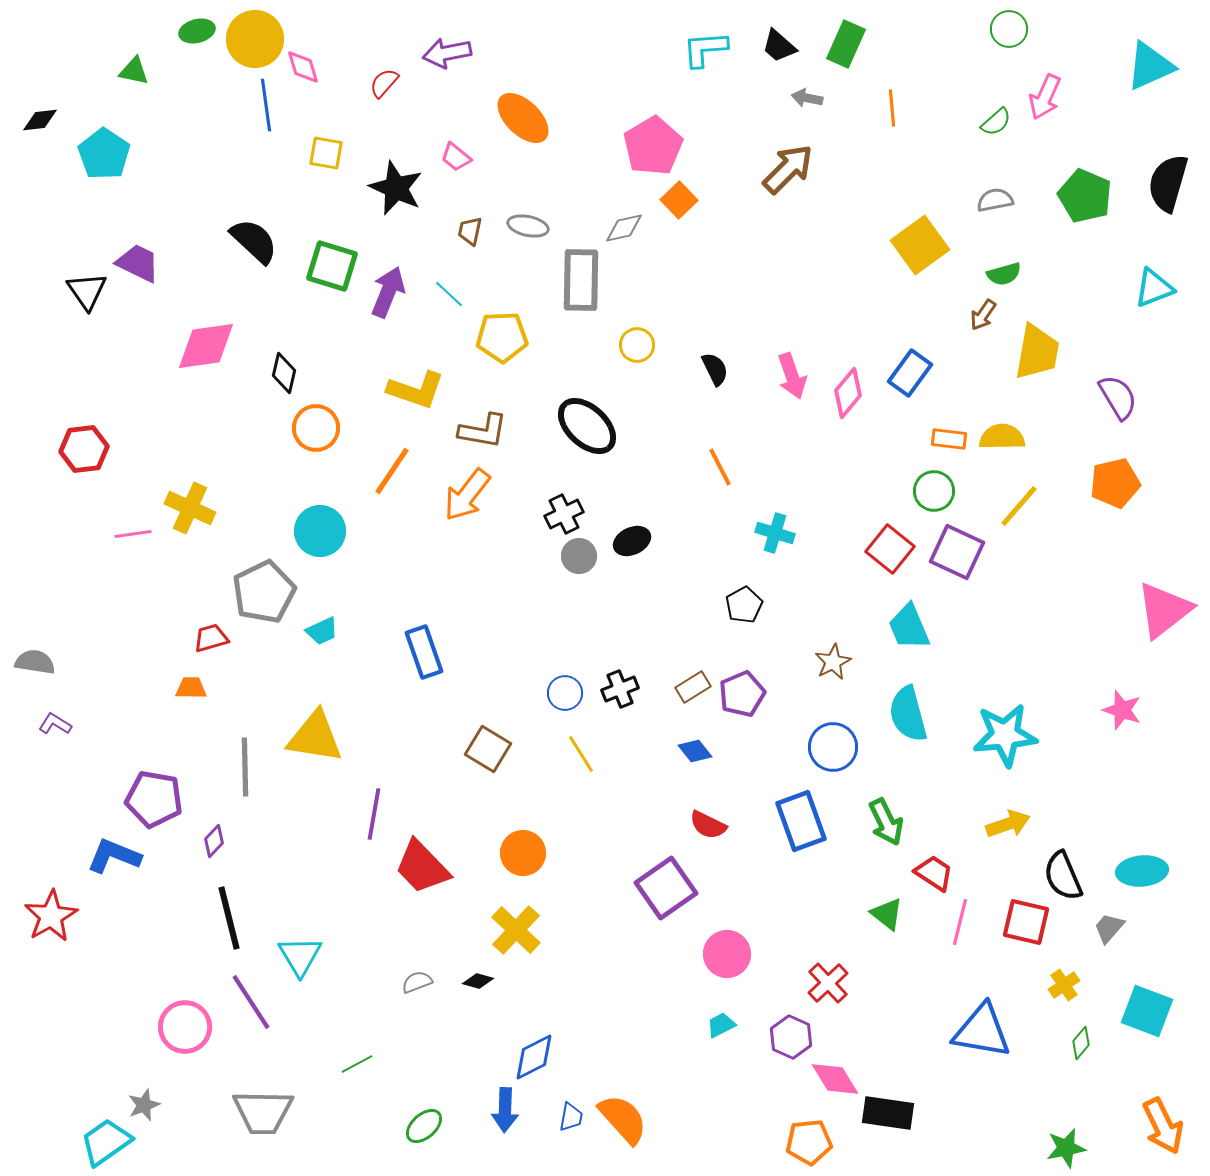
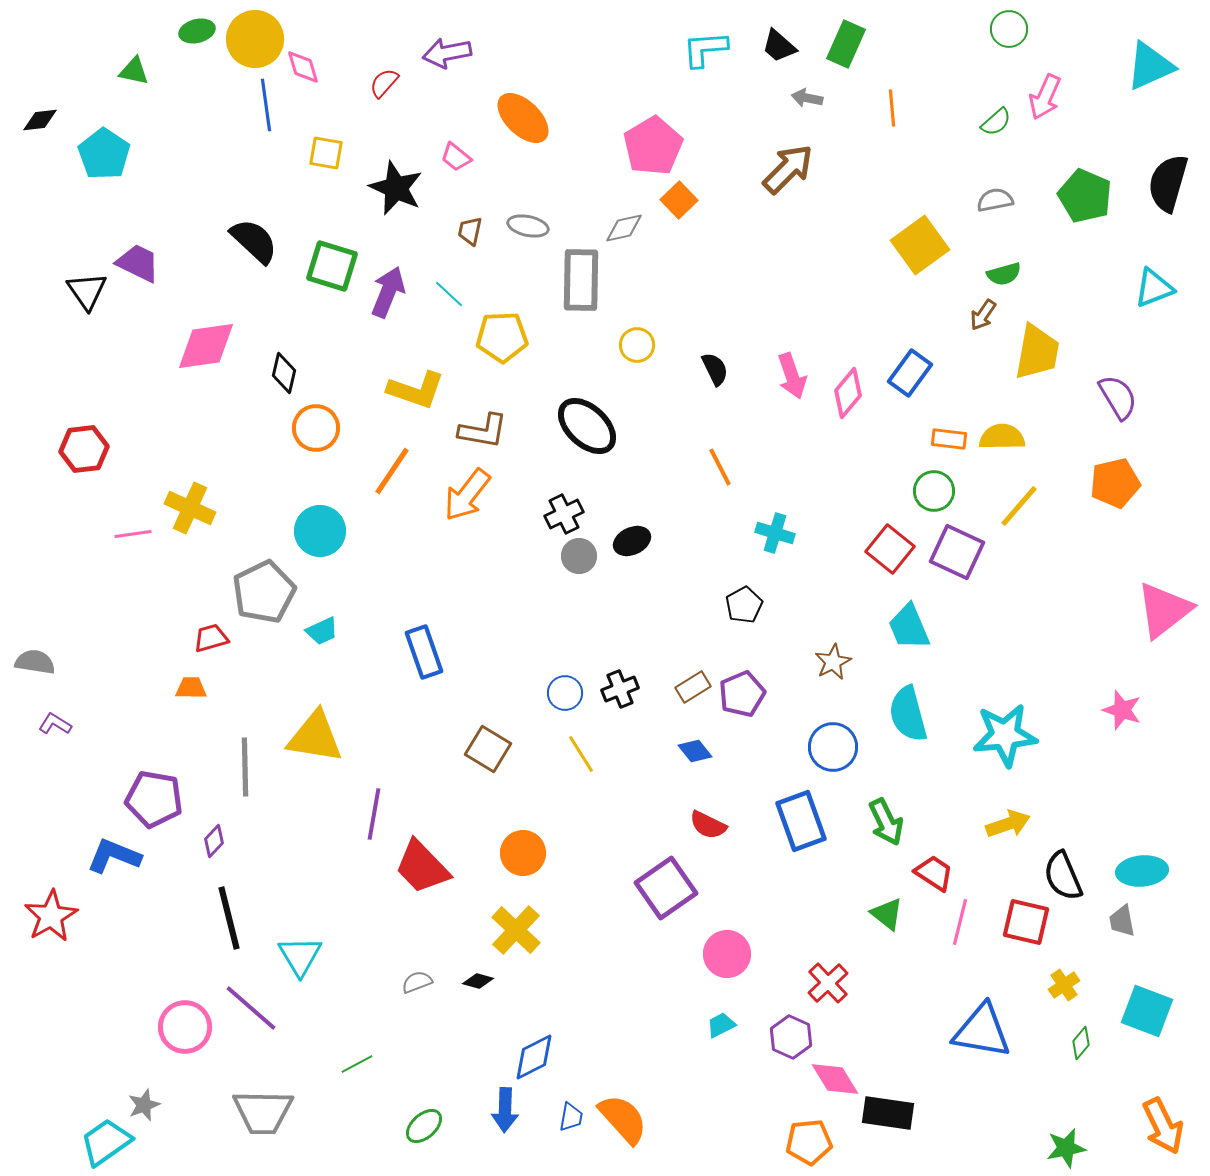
gray trapezoid at (1109, 928): moved 13 px right, 7 px up; rotated 52 degrees counterclockwise
purple line at (251, 1002): moved 6 px down; rotated 16 degrees counterclockwise
